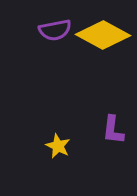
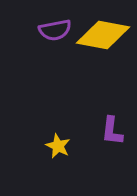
yellow diamond: rotated 18 degrees counterclockwise
purple L-shape: moved 1 px left, 1 px down
